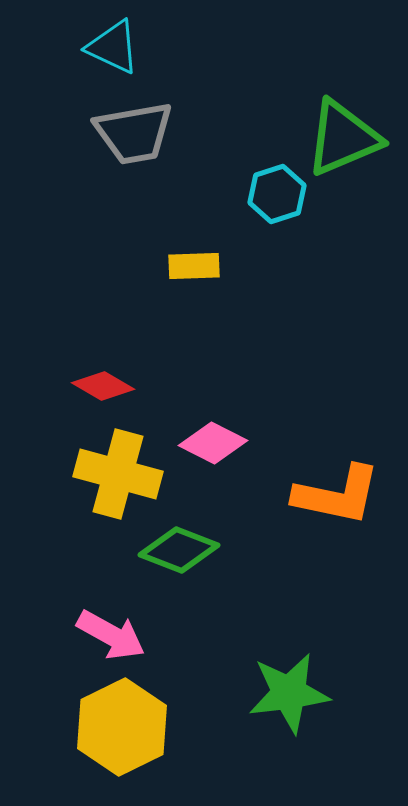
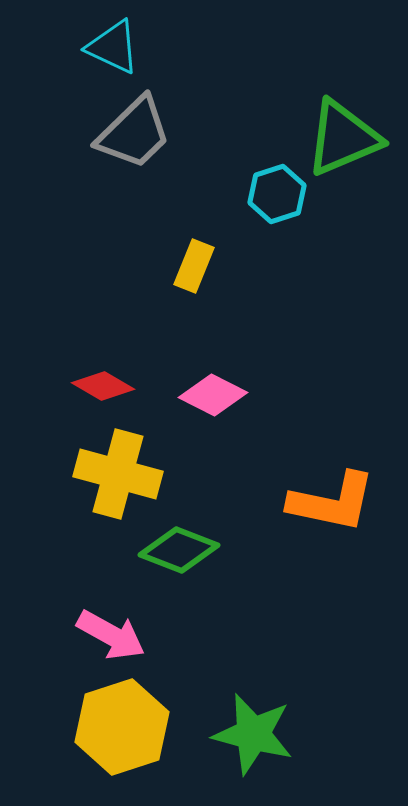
gray trapezoid: rotated 34 degrees counterclockwise
yellow rectangle: rotated 66 degrees counterclockwise
pink diamond: moved 48 px up
orange L-shape: moved 5 px left, 7 px down
green star: moved 36 px left, 41 px down; rotated 22 degrees clockwise
yellow hexagon: rotated 8 degrees clockwise
